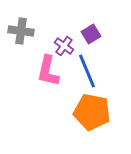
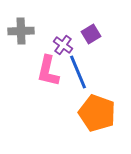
gray cross: rotated 10 degrees counterclockwise
purple cross: moved 1 px left, 1 px up
blue line: moved 9 px left, 1 px down
orange pentagon: moved 5 px right, 1 px down; rotated 9 degrees clockwise
